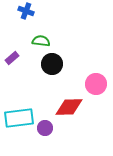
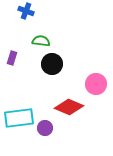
purple rectangle: rotated 32 degrees counterclockwise
red diamond: rotated 24 degrees clockwise
